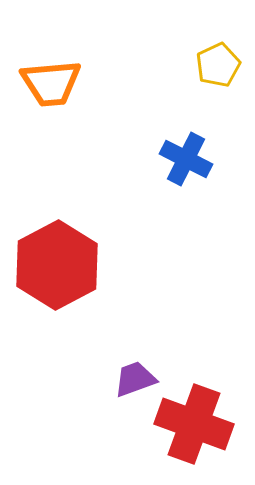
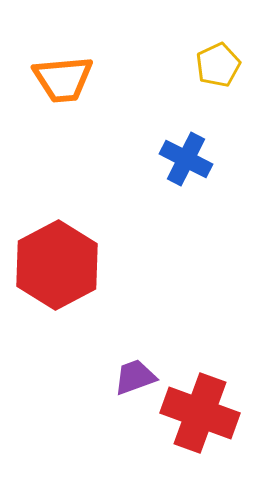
orange trapezoid: moved 12 px right, 4 px up
purple trapezoid: moved 2 px up
red cross: moved 6 px right, 11 px up
